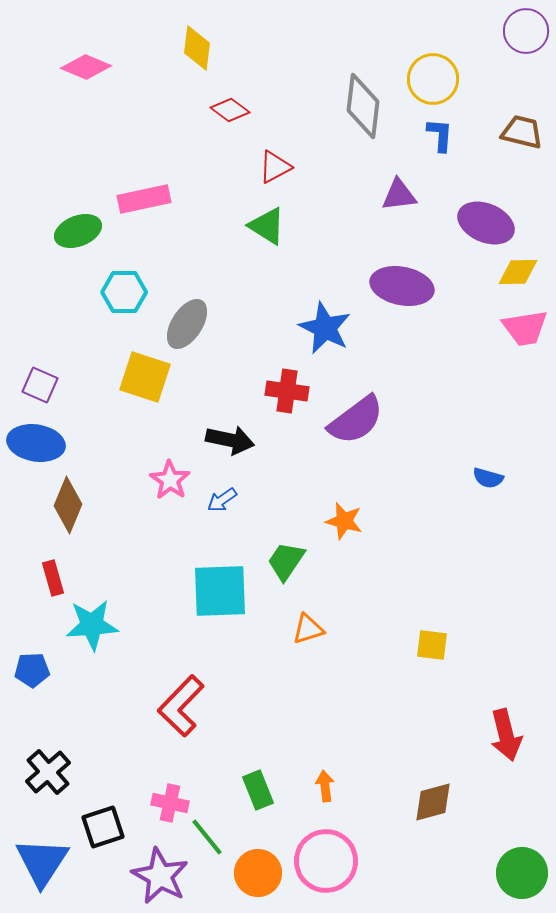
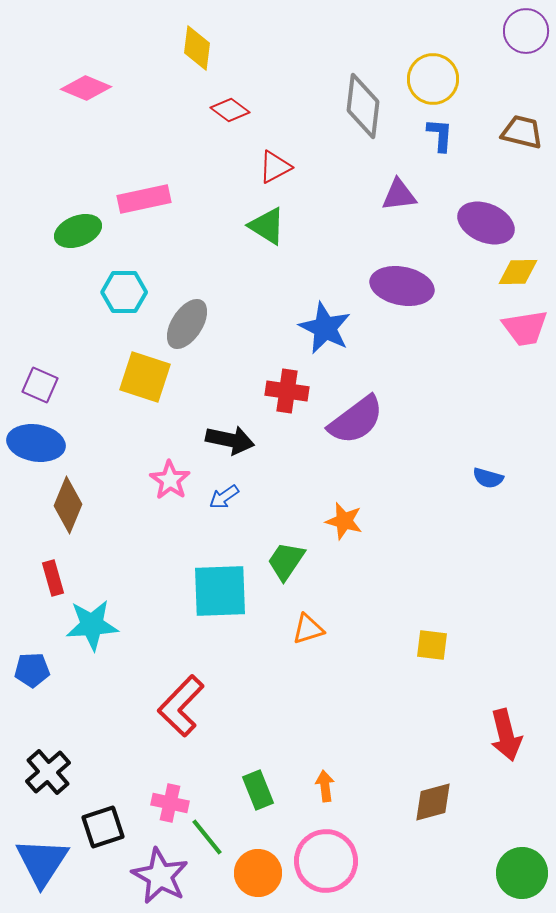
pink diamond at (86, 67): moved 21 px down
blue arrow at (222, 500): moved 2 px right, 3 px up
